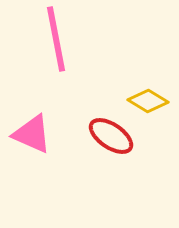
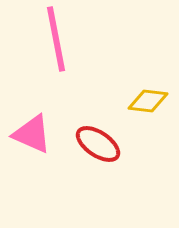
yellow diamond: rotated 24 degrees counterclockwise
red ellipse: moved 13 px left, 8 px down
